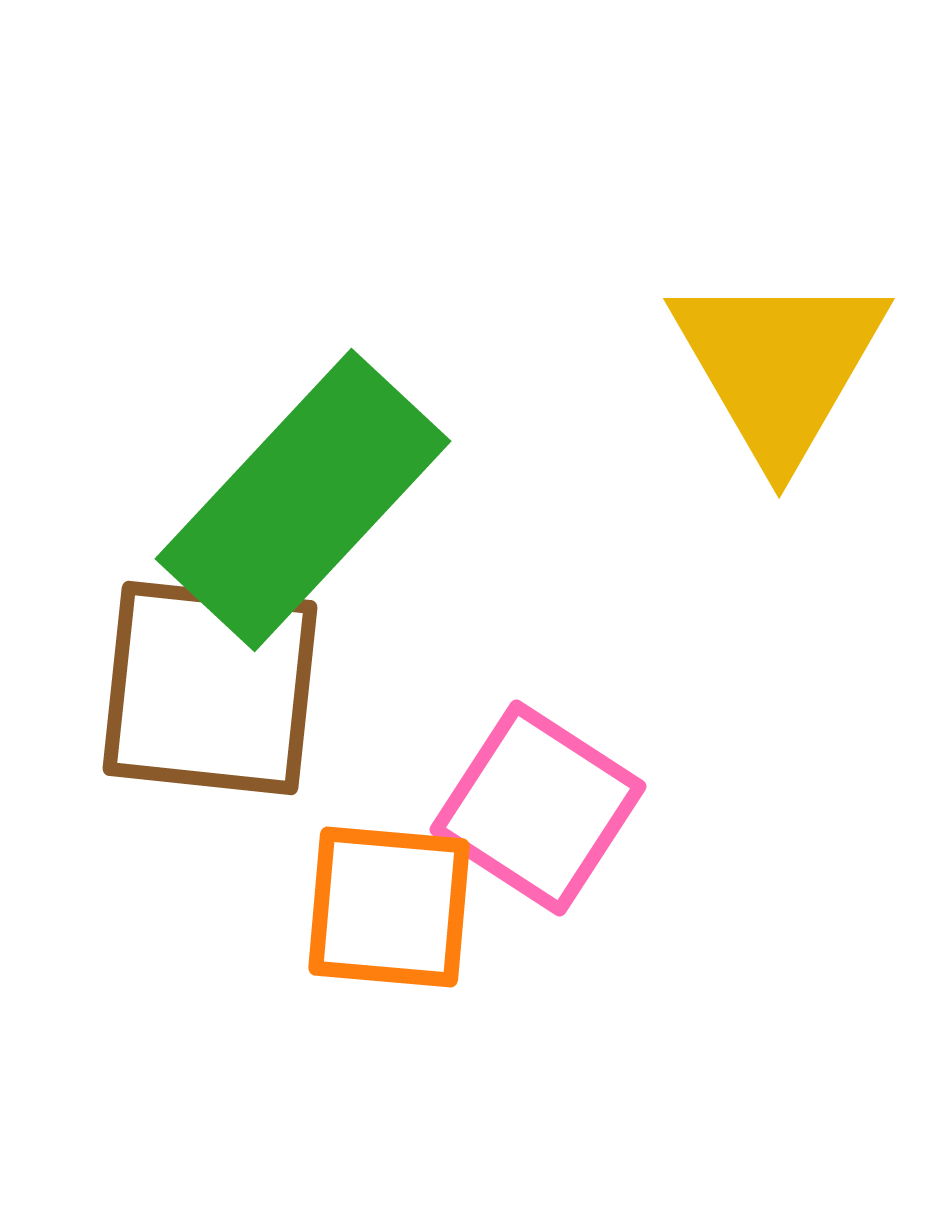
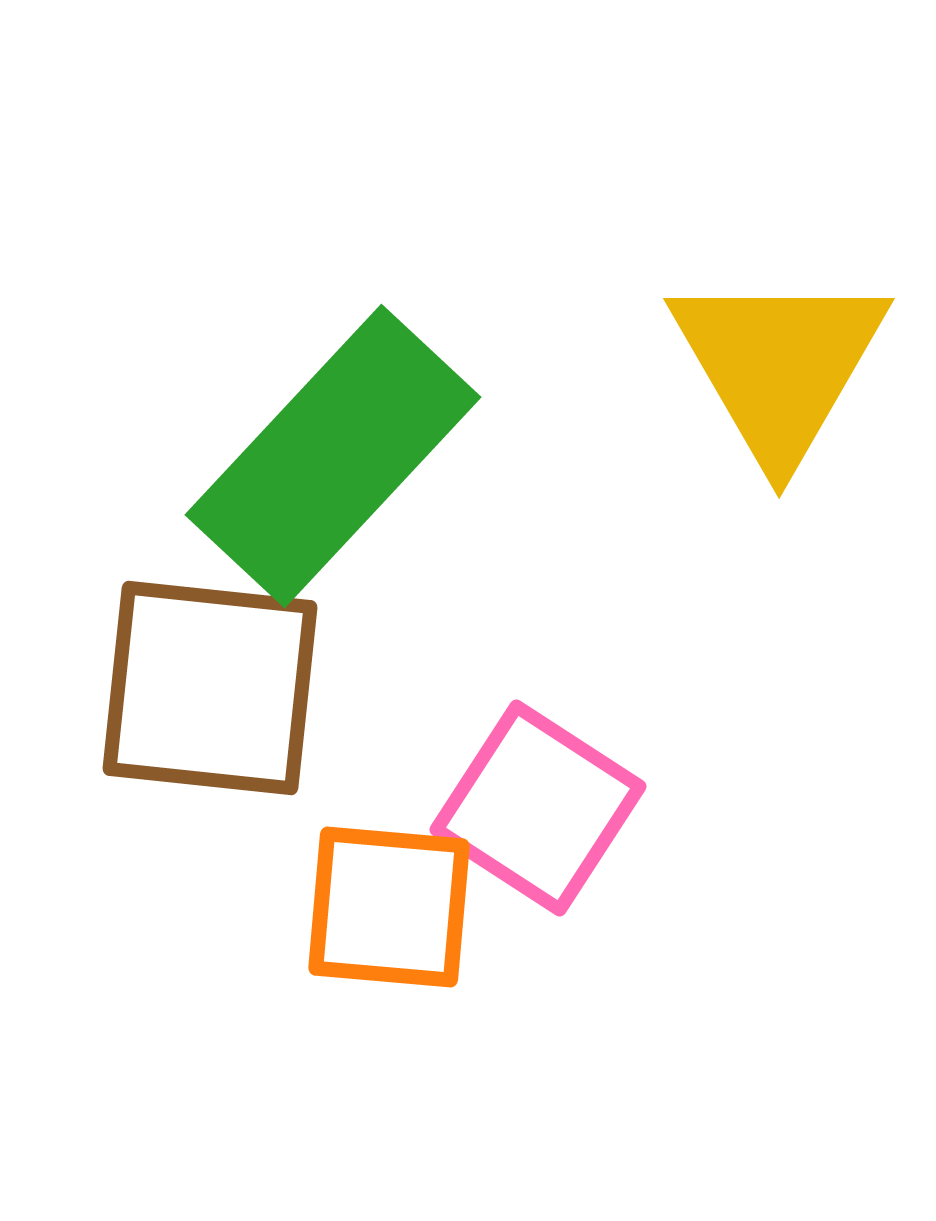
green rectangle: moved 30 px right, 44 px up
